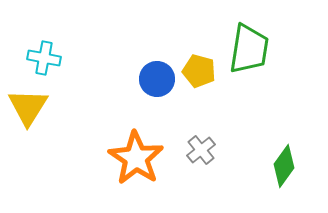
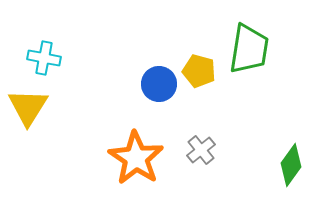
blue circle: moved 2 px right, 5 px down
green diamond: moved 7 px right, 1 px up
